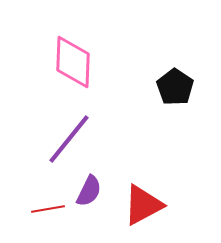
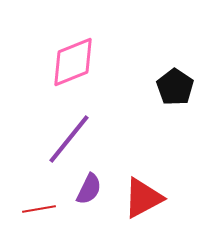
pink diamond: rotated 66 degrees clockwise
purple semicircle: moved 2 px up
red triangle: moved 7 px up
red line: moved 9 px left
